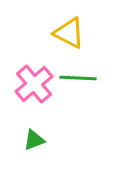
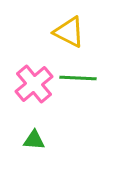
yellow triangle: moved 1 px up
green triangle: rotated 25 degrees clockwise
